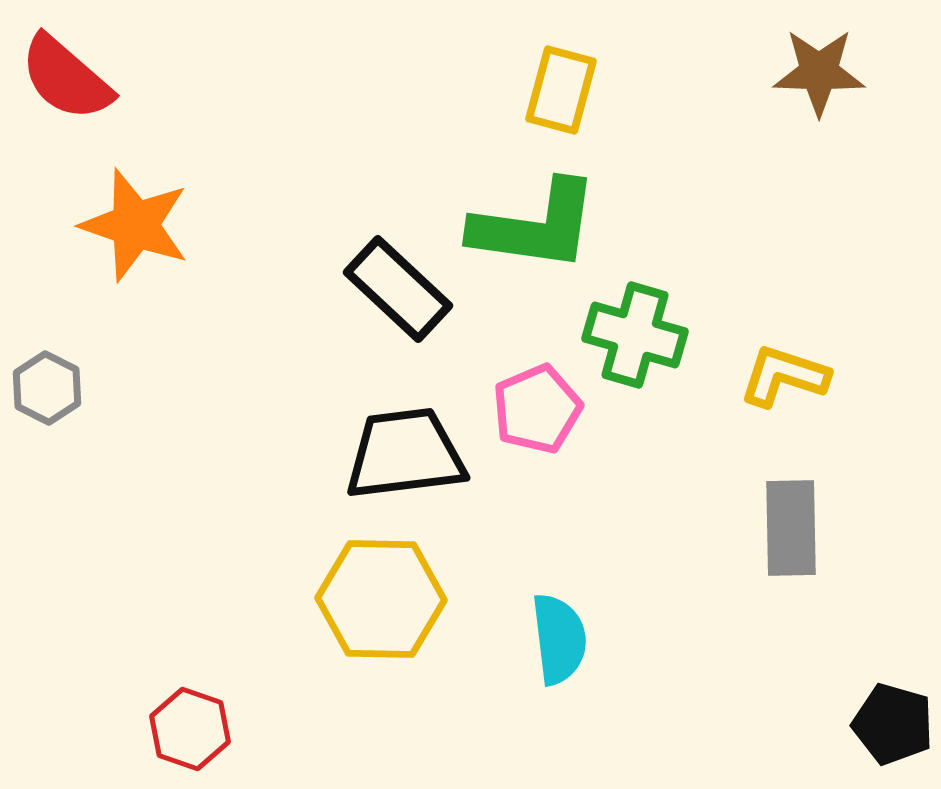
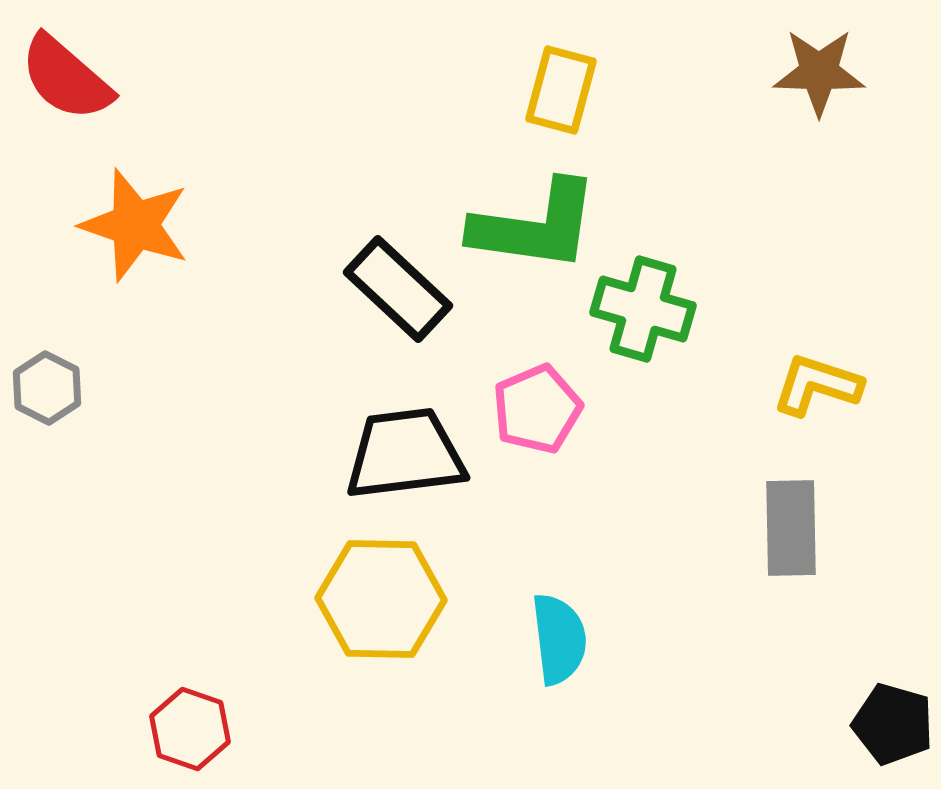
green cross: moved 8 px right, 26 px up
yellow L-shape: moved 33 px right, 9 px down
